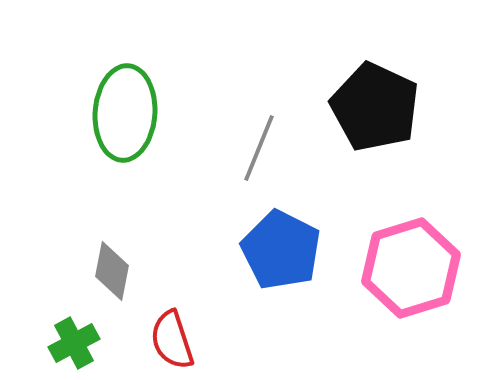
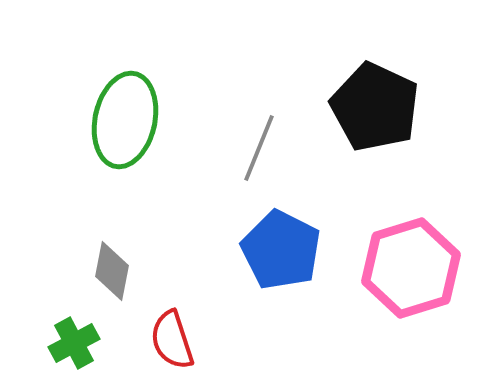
green ellipse: moved 7 px down; rotated 8 degrees clockwise
